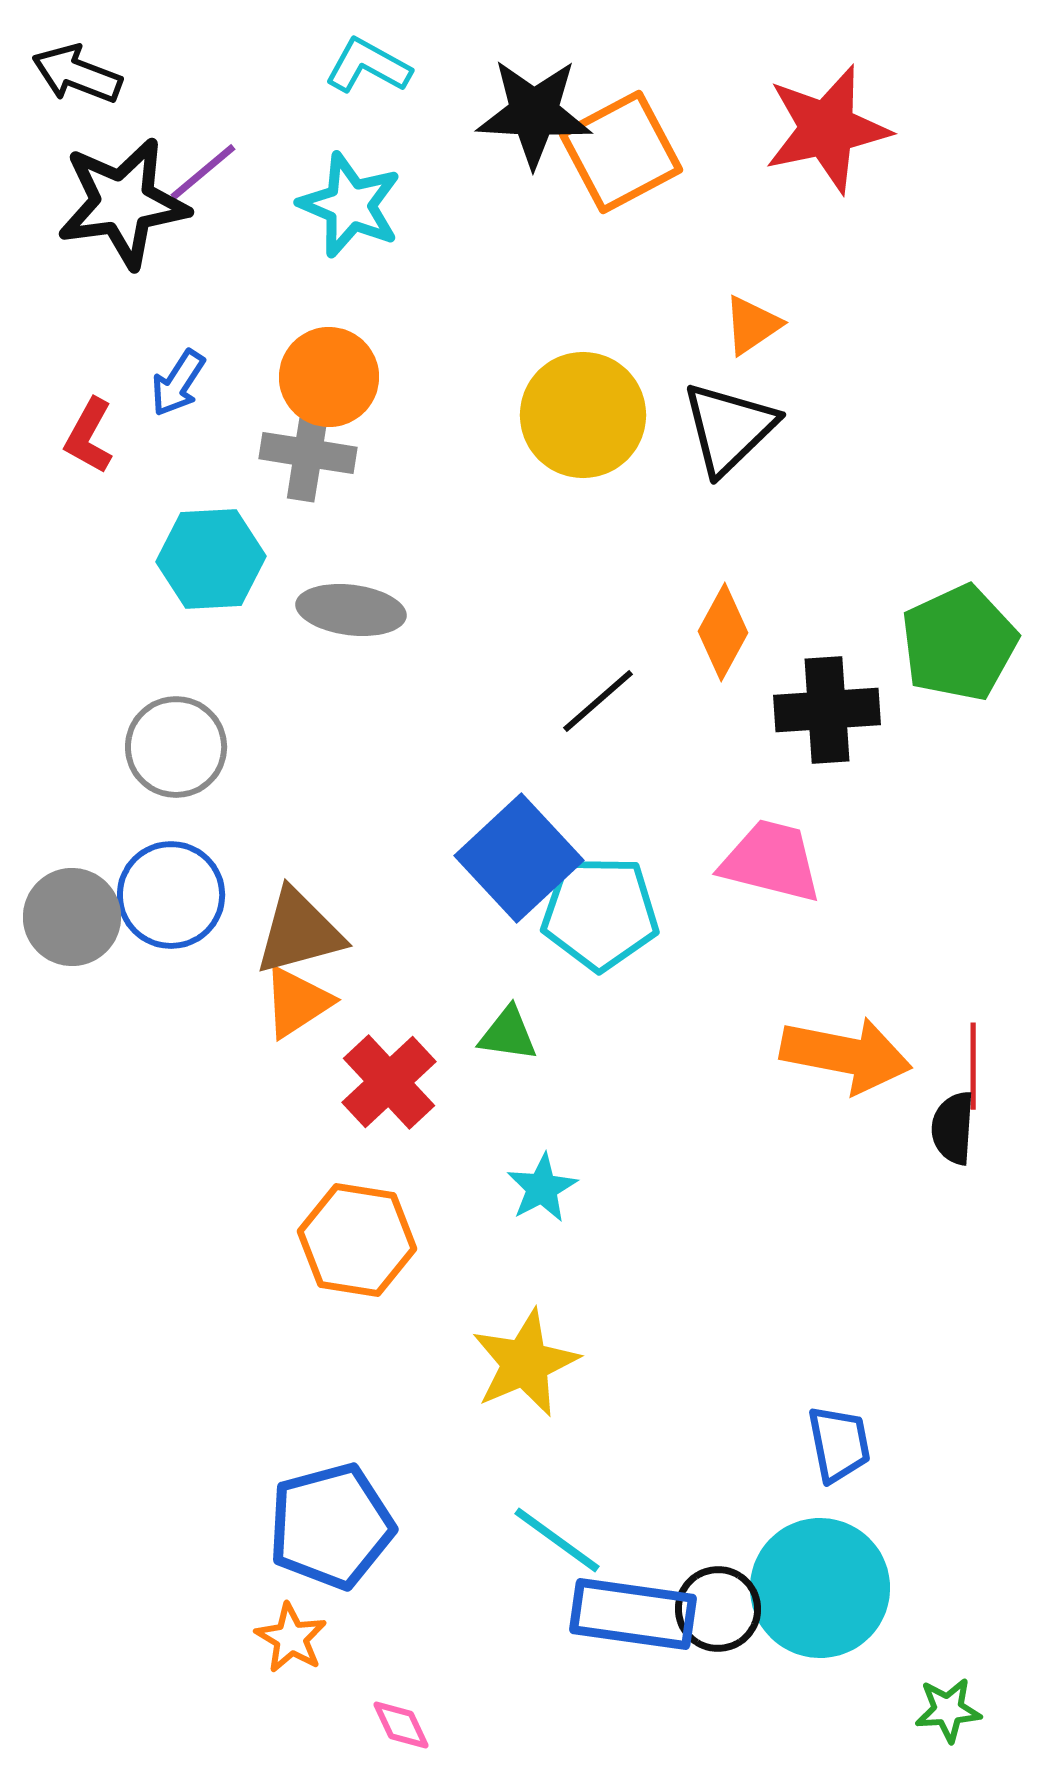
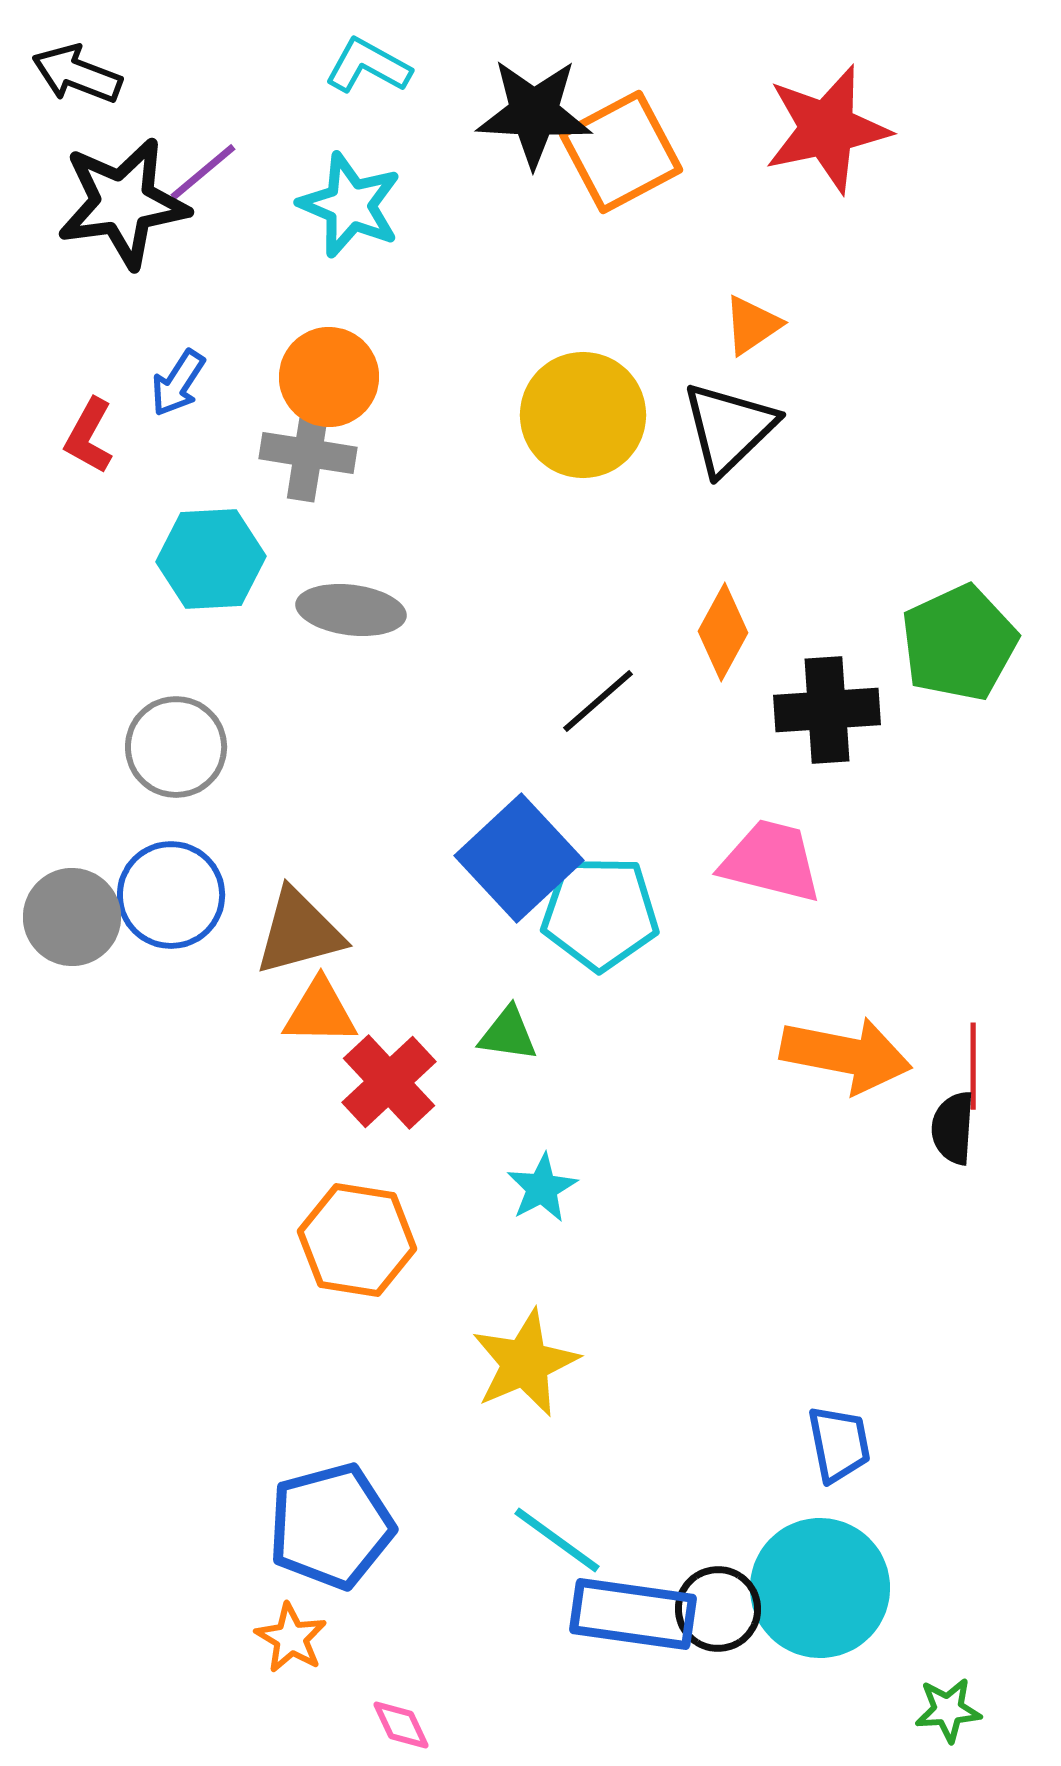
orange triangle at (297, 1002): moved 23 px right, 10 px down; rotated 34 degrees clockwise
